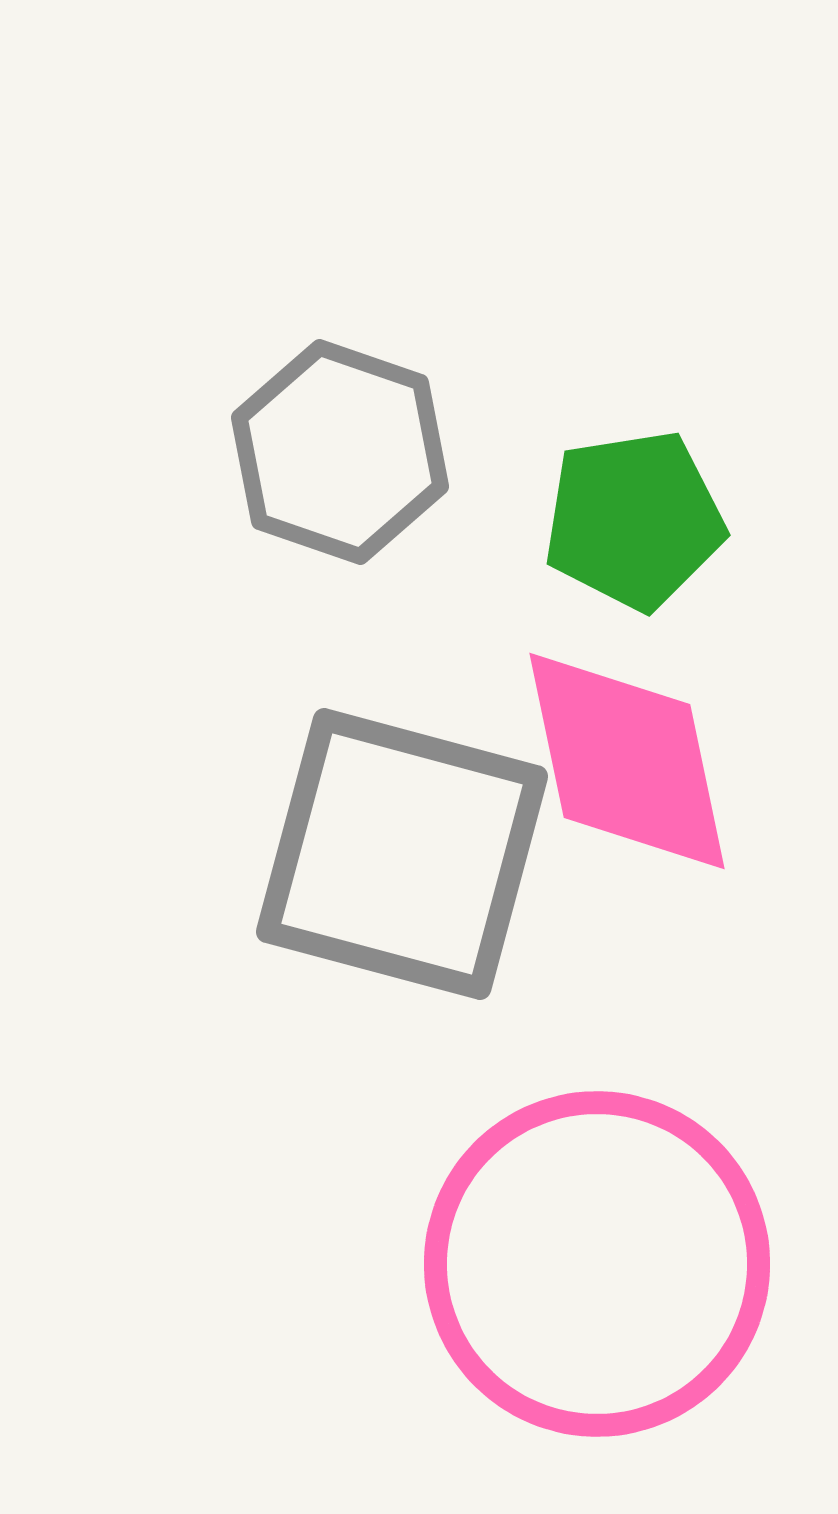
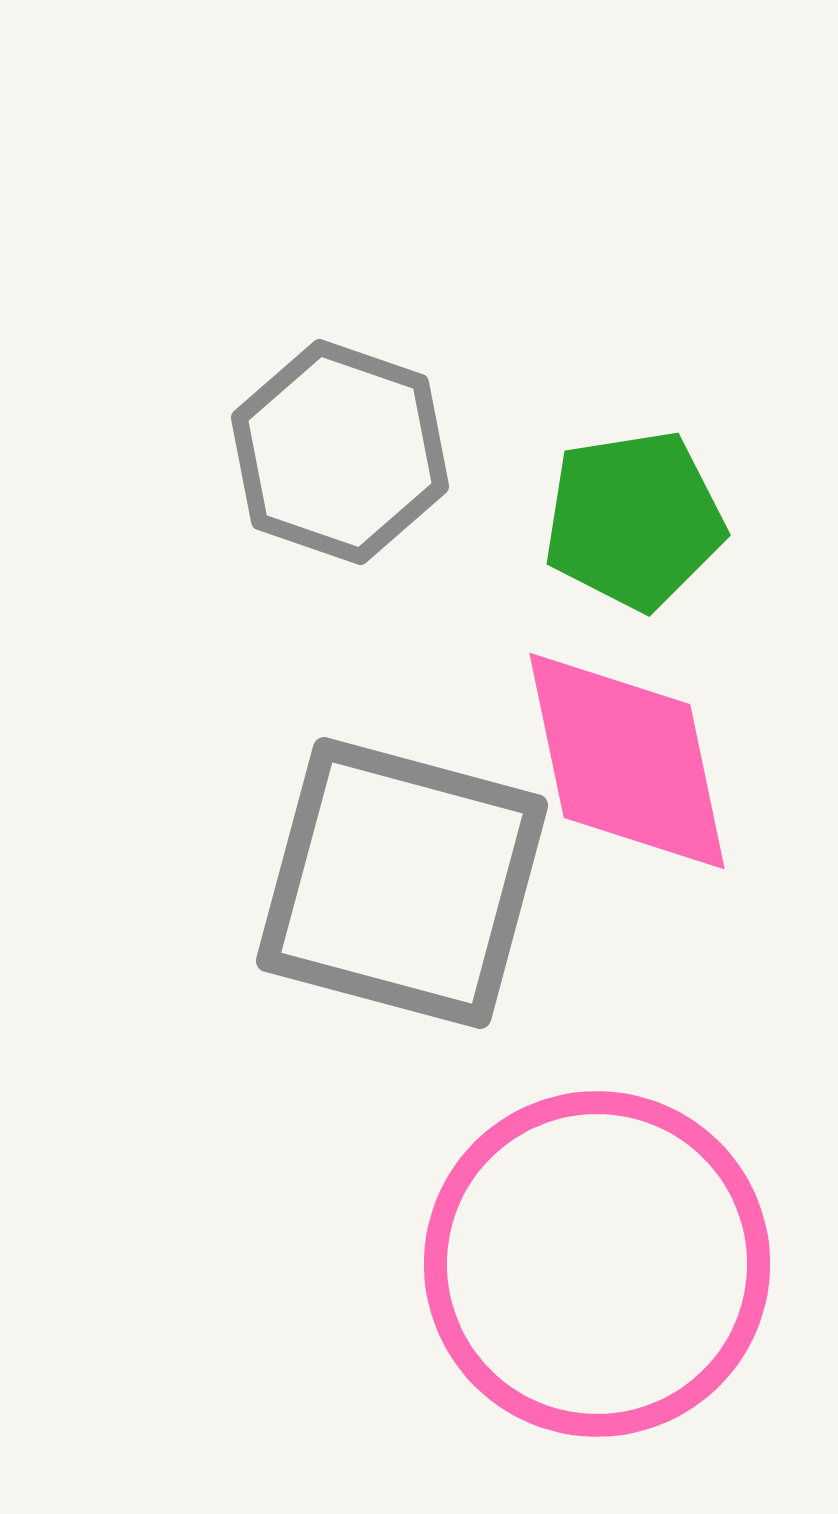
gray square: moved 29 px down
